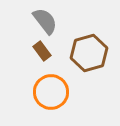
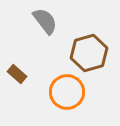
brown rectangle: moved 25 px left, 23 px down; rotated 12 degrees counterclockwise
orange circle: moved 16 px right
